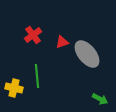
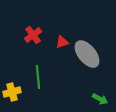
green line: moved 1 px right, 1 px down
yellow cross: moved 2 px left, 4 px down; rotated 30 degrees counterclockwise
